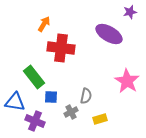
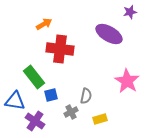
orange arrow: rotated 28 degrees clockwise
red cross: moved 1 px left, 1 px down
blue square: moved 2 px up; rotated 16 degrees counterclockwise
blue triangle: moved 1 px up
purple cross: rotated 12 degrees clockwise
